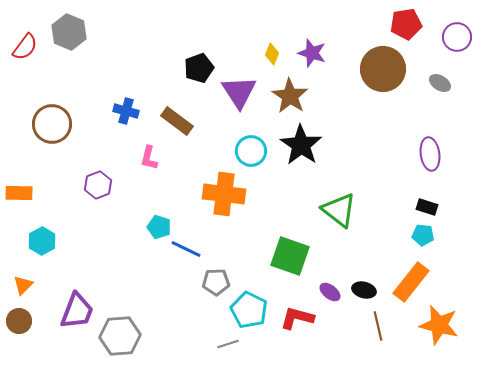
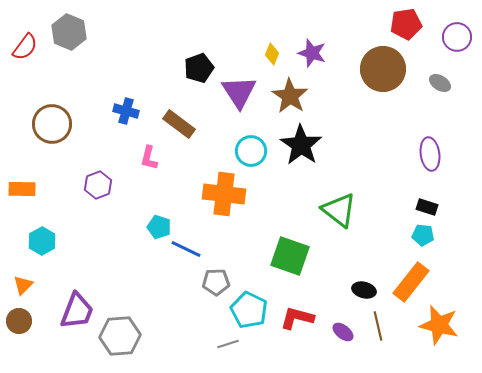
brown rectangle at (177, 121): moved 2 px right, 3 px down
orange rectangle at (19, 193): moved 3 px right, 4 px up
purple ellipse at (330, 292): moved 13 px right, 40 px down
